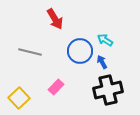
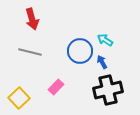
red arrow: moved 23 px left; rotated 15 degrees clockwise
